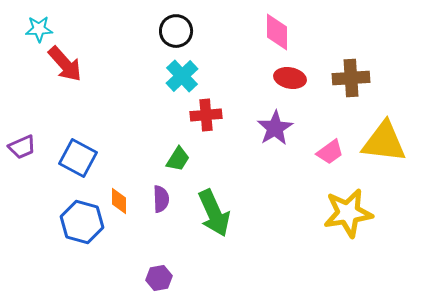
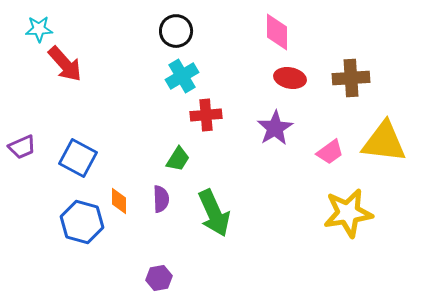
cyan cross: rotated 12 degrees clockwise
